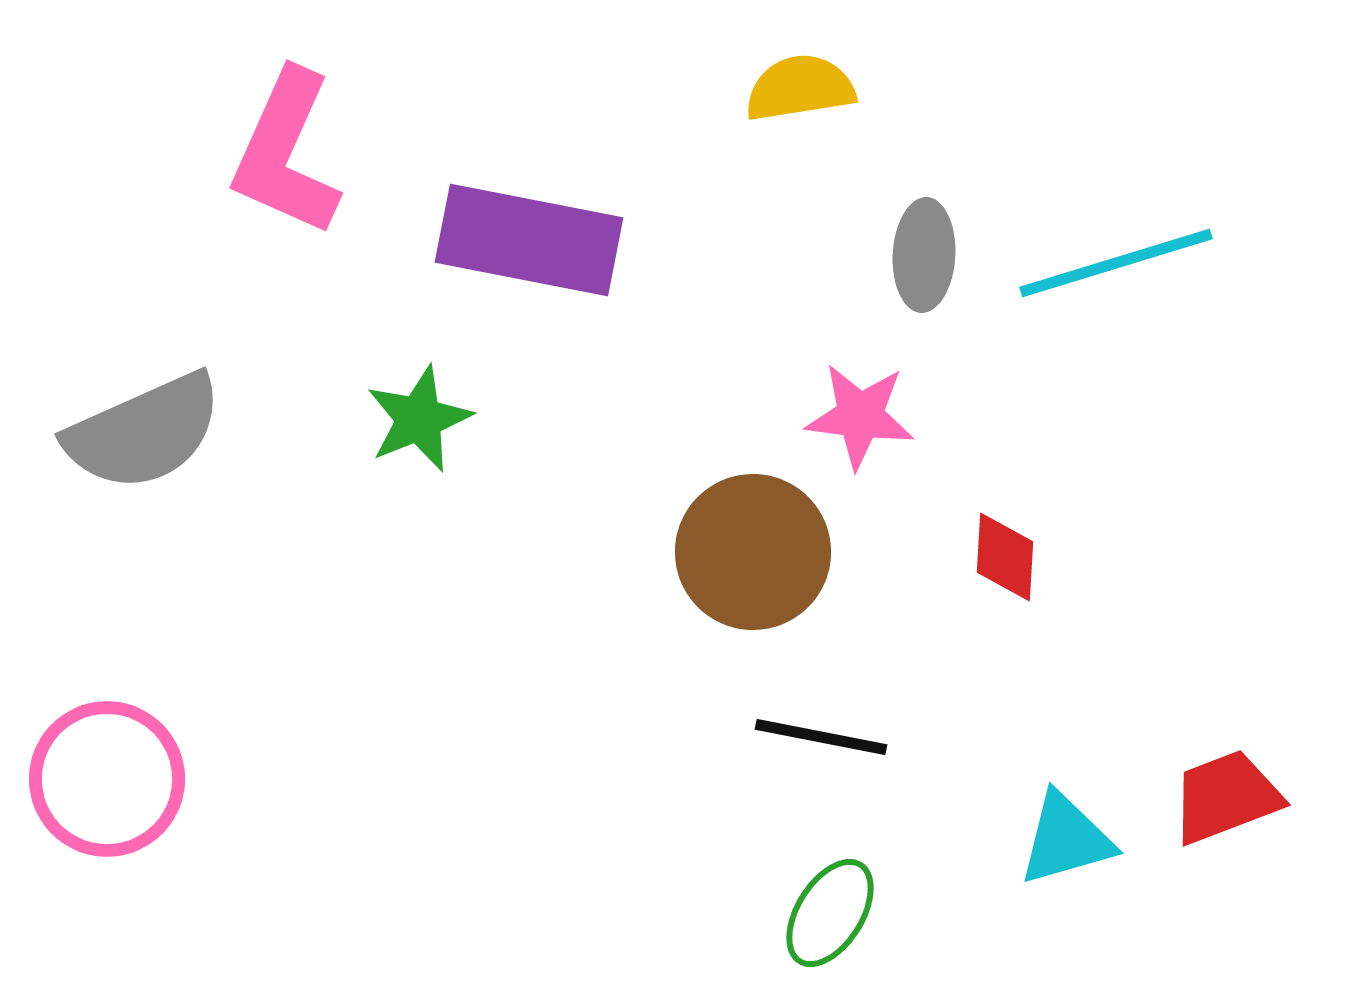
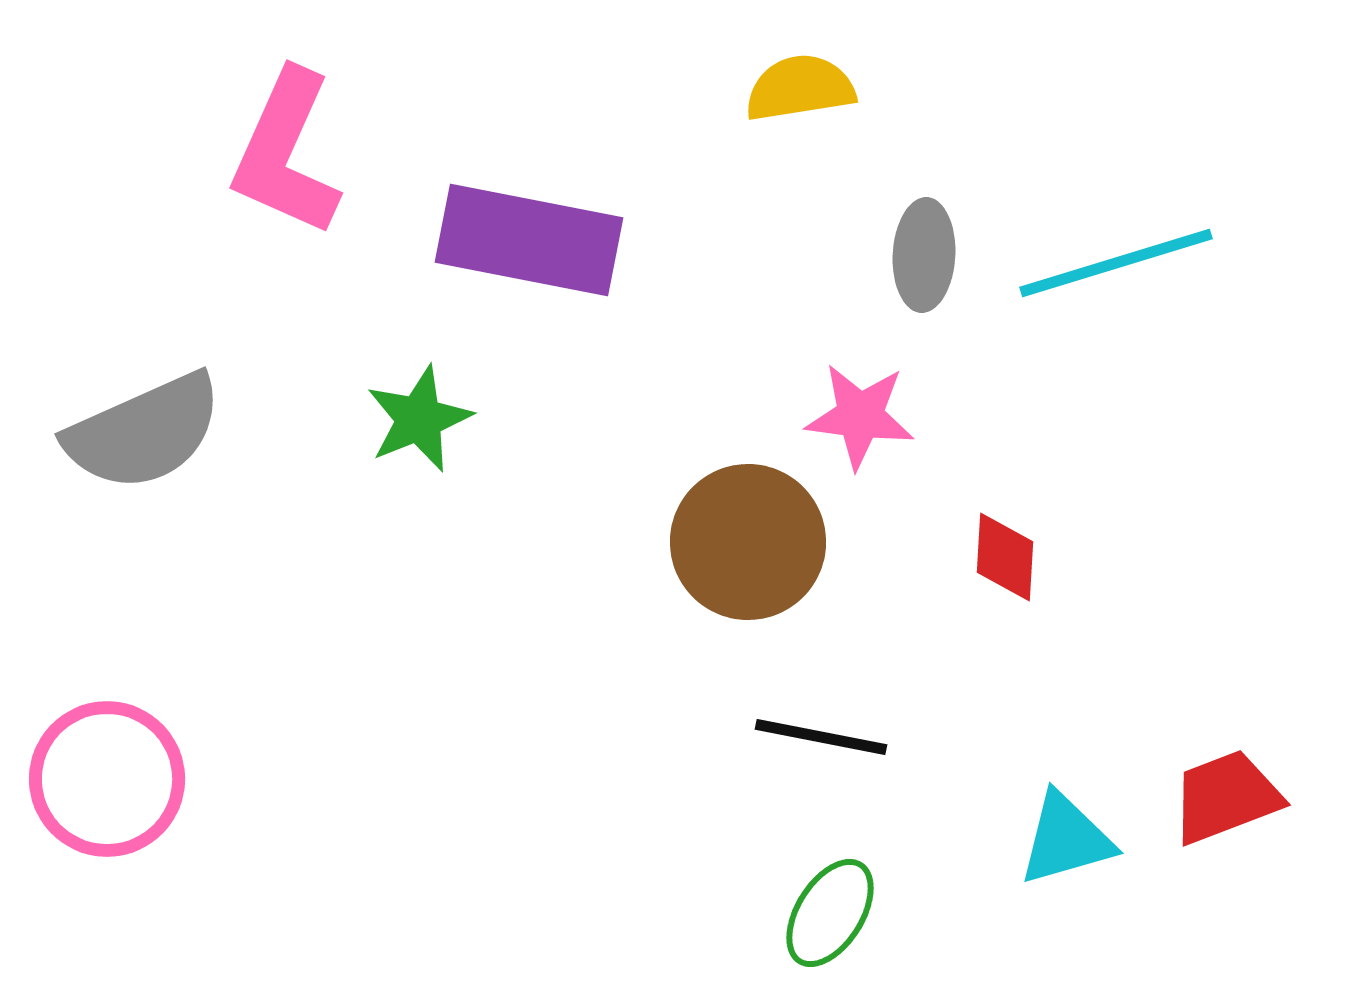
brown circle: moved 5 px left, 10 px up
